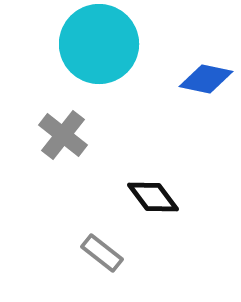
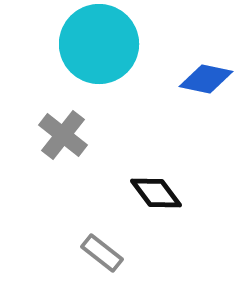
black diamond: moved 3 px right, 4 px up
